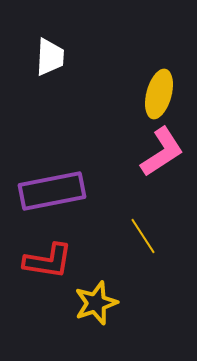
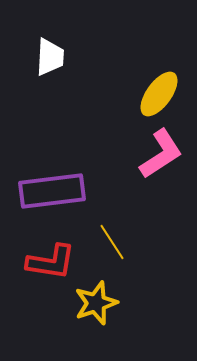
yellow ellipse: rotated 21 degrees clockwise
pink L-shape: moved 1 px left, 2 px down
purple rectangle: rotated 4 degrees clockwise
yellow line: moved 31 px left, 6 px down
red L-shape: moved 3 px right, 1 px down
